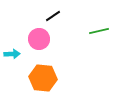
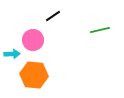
green line: moved 1 px right, 1 px up
pink circle: moved 6 px left, 1 px down
orange hexagon: moved 9 px left, 3 px up
